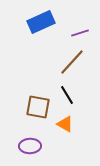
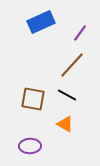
purple line: rotated 36 degrees counterclockwise
brown line: moved 3 px down
black line: rotated 30 degrees counterclockwise
brown square: moved 5 px left, 8 px up
